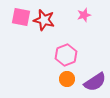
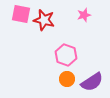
pink square: moved 3 px up
pink hexagon: rotated 20 degrees counterclockwise
purple semicircle: moved 3 px left
